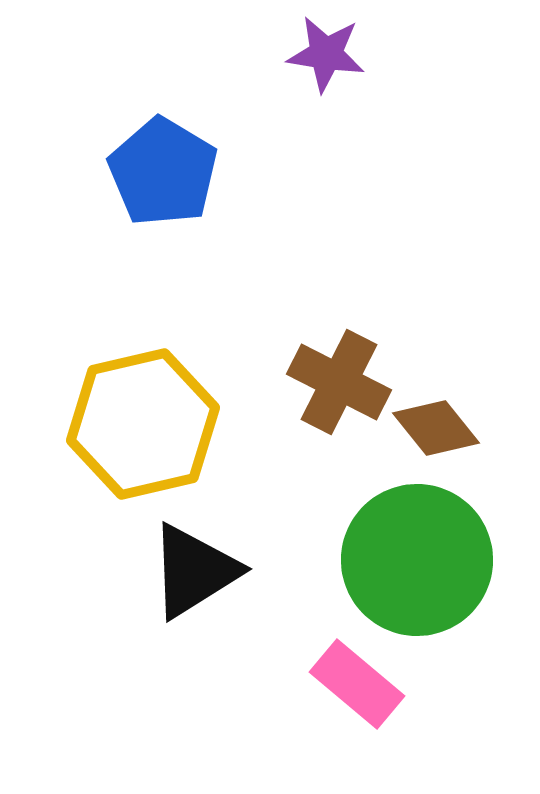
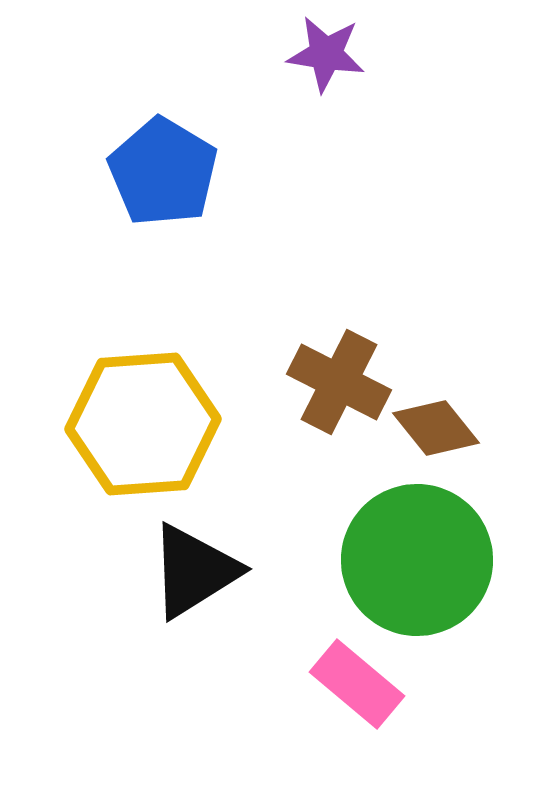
yellow hexagon: rotated 9 degrees clockwise
